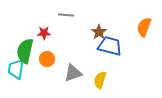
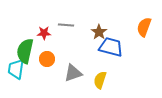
gray line: moved 10 px down
blue trapezoid: moved 1 px right, 1 px down
